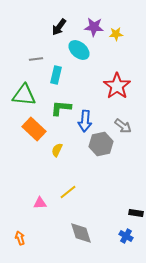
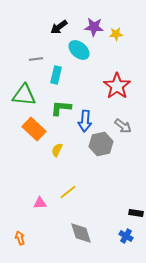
black arrow: rotated 18 degrees clockwise
